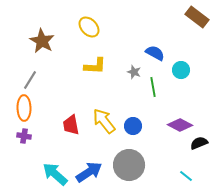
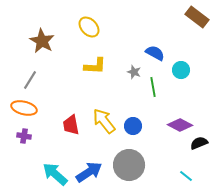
orange ellipse: rotated 75 degrees counterclockwise
